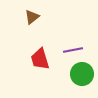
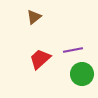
brown triangle: moved 2 px right
red trapezoid: rotated 65 degrees clockwise
